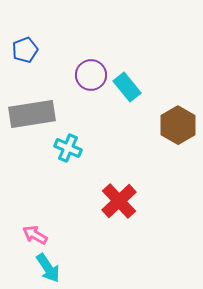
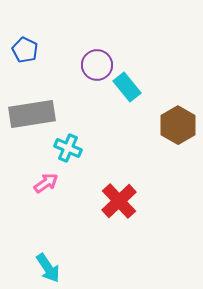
blue pentagon: rotated 25 degrees counterclockwise
purple circle: moved 6 px right, 10 px up
pink arrow: moved 11 px right, 52 px up; rotated 115 degrees clockwise
